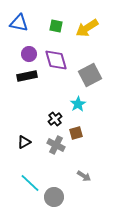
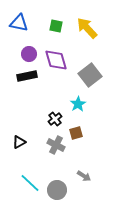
yellow arrow: rotated 80 degrees clockwise
gray square: rotated 10 degrees counterclockwise
black triangle: moved 5 px left
gray circle: moved 3 px right, 7 px up
